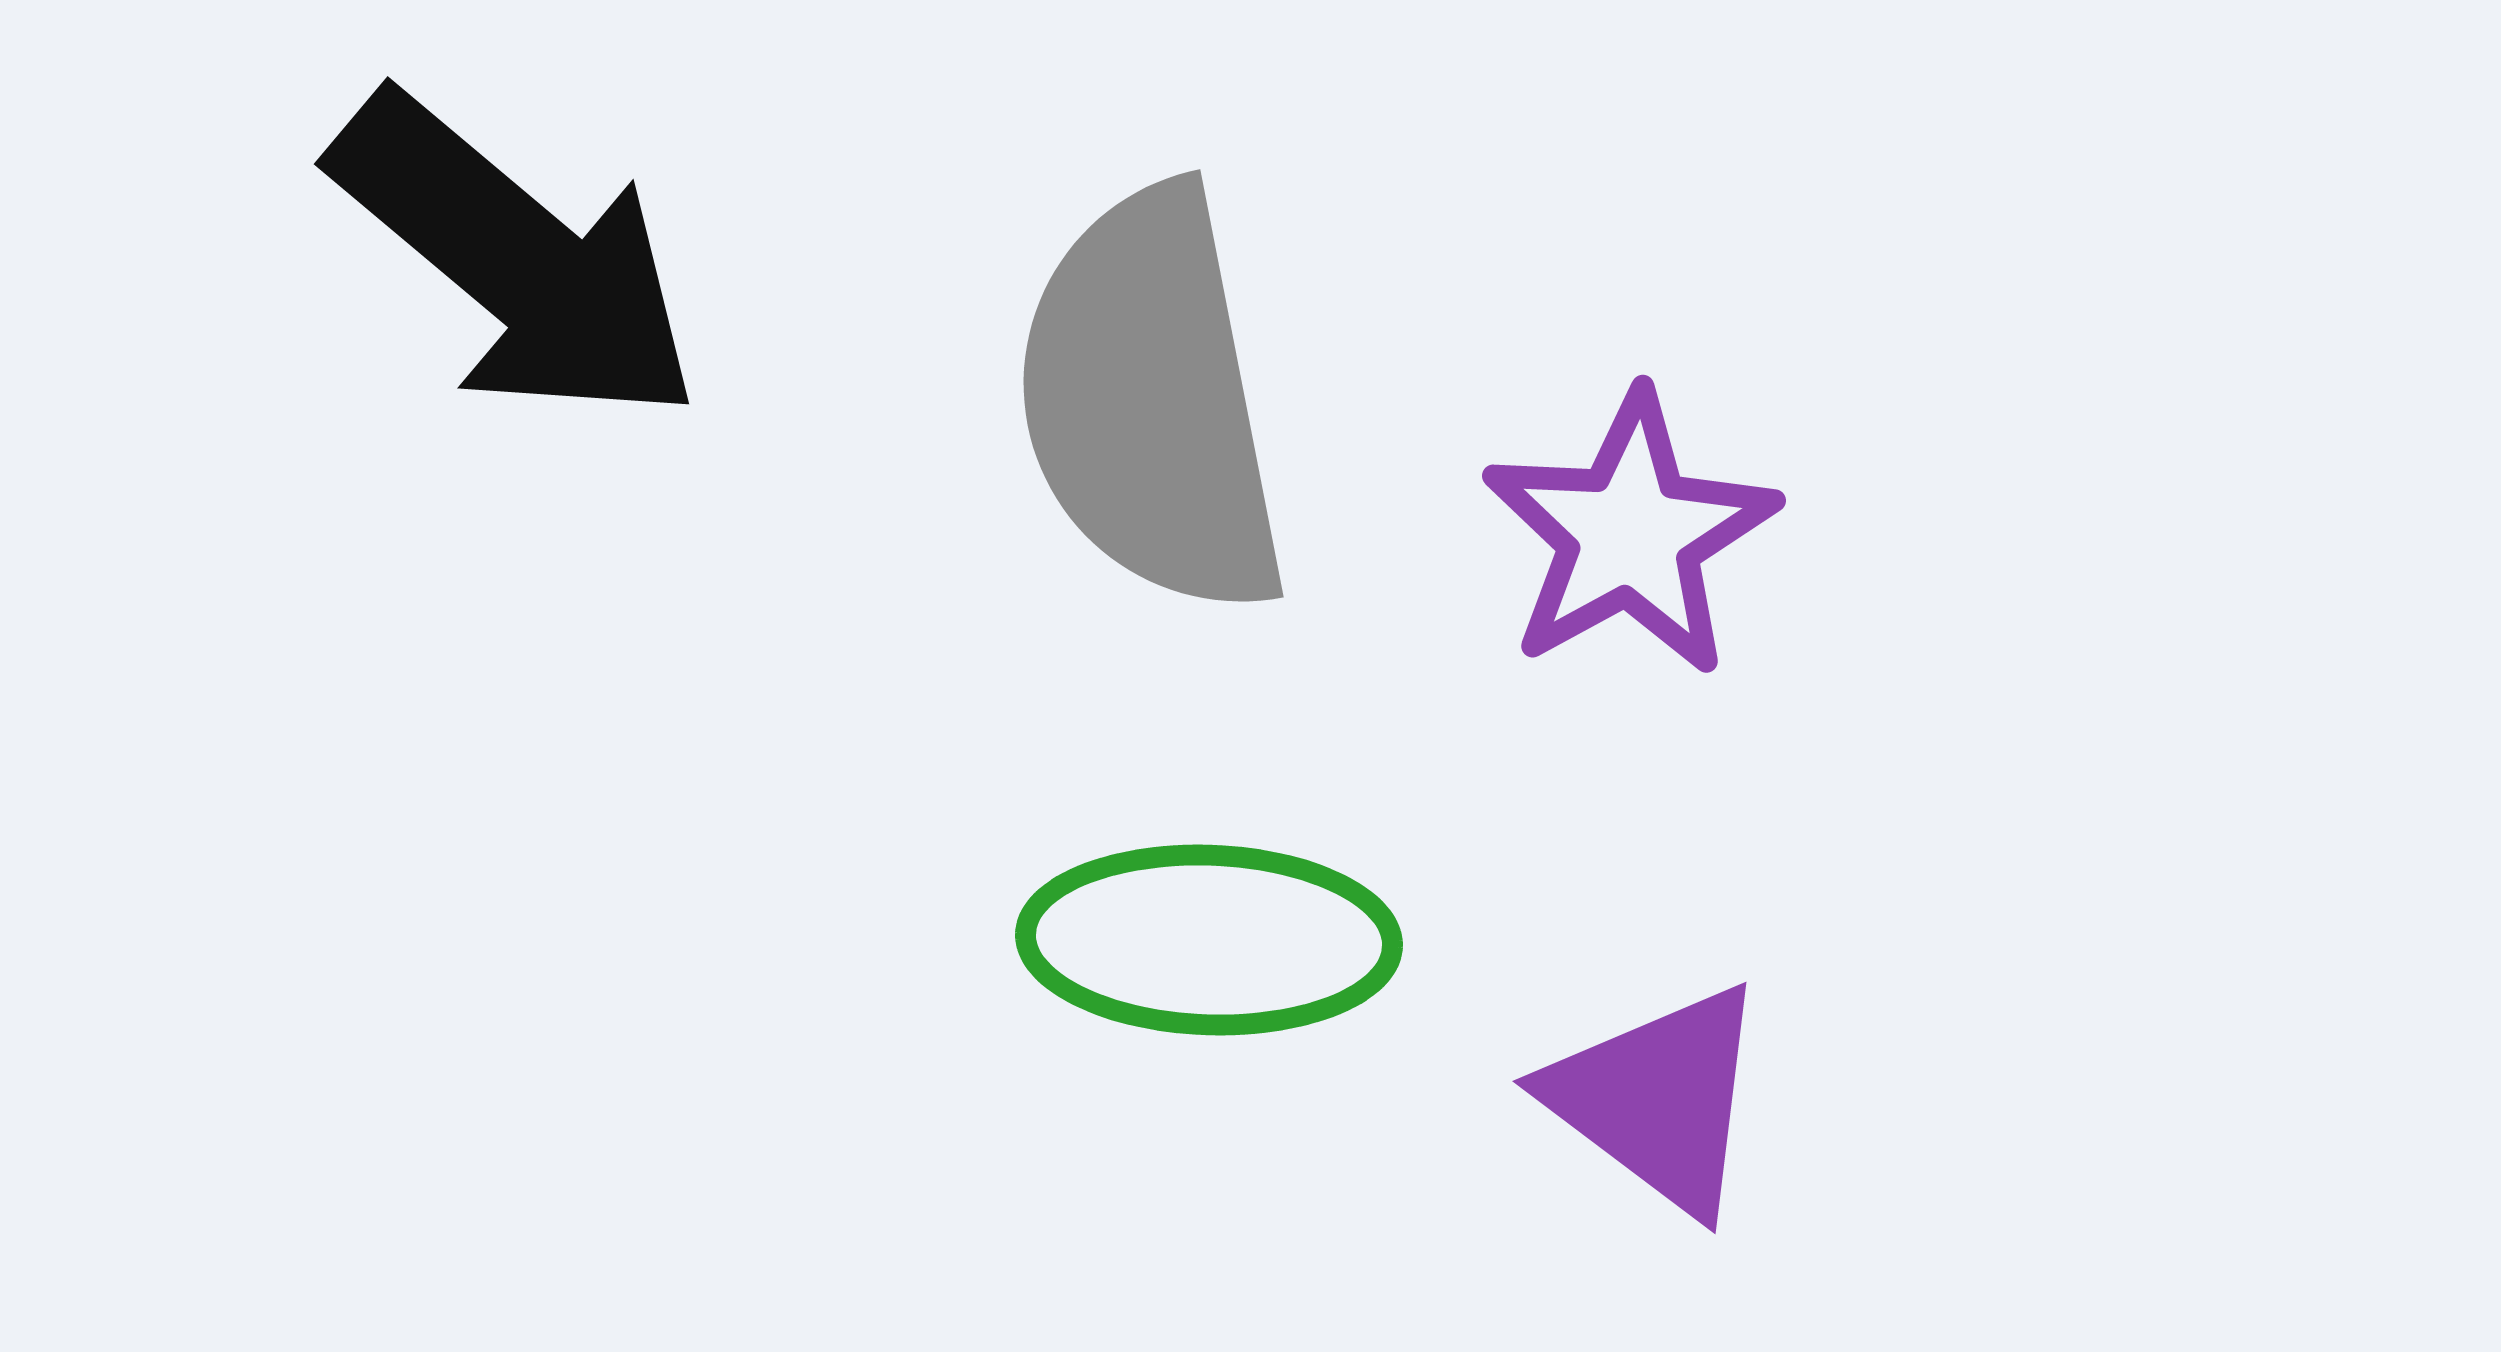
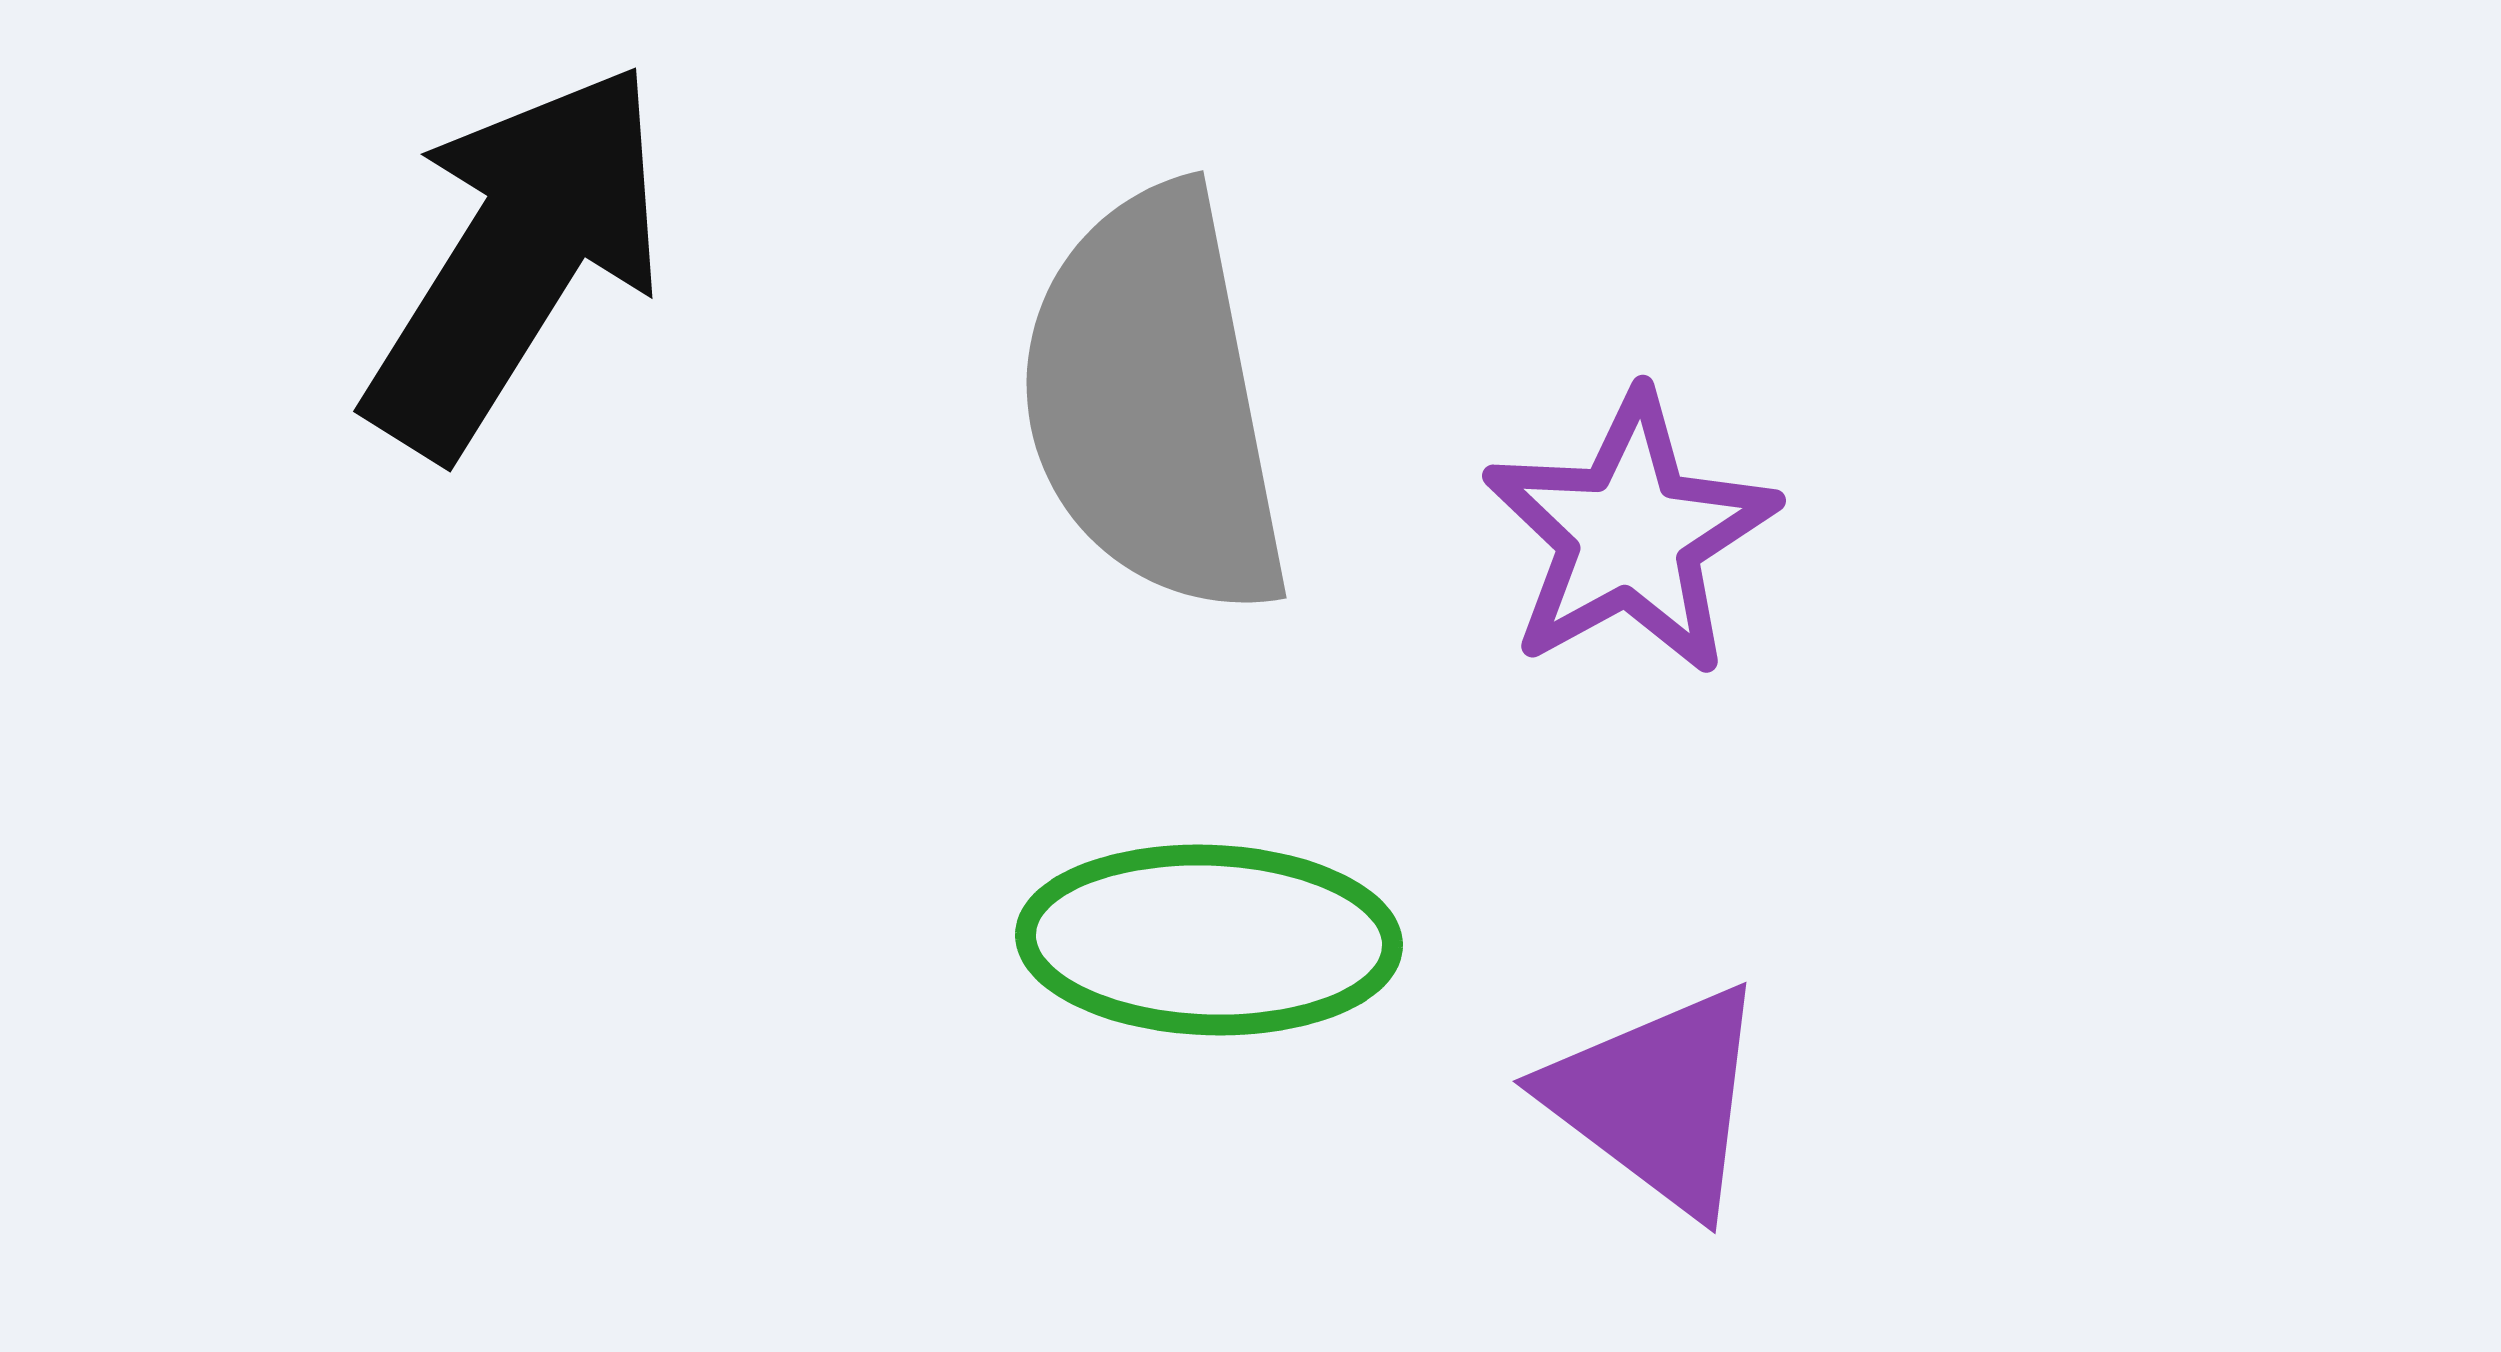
black arrow: rotated 98 degrees counterclockwise
gray semicircle: moved 3 px right, 1 px down
